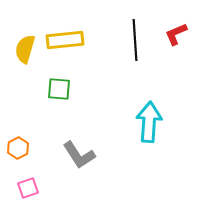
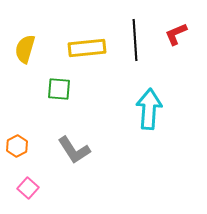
yellow rectangle: moved 22 px right, 8 px down
cyan arrow: moved 13 px up
orange hexagon: moved 1 px left, 2 px up
gray L-shape: moved 5 px left, 5 px up
pink square: rotated 30 degrees counterclockwise
